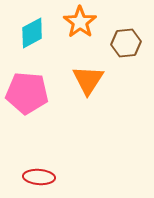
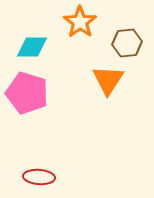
cyan diamond: moved 14 px down; rotated 28 degrees clockwise
brown hexagon: moved 1 px right
orange triangle: moved 20 px right
pink pentagon: rotated 12 degrees clockwise
